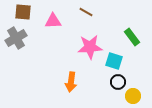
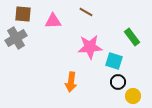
brown square: moved 2 px down
